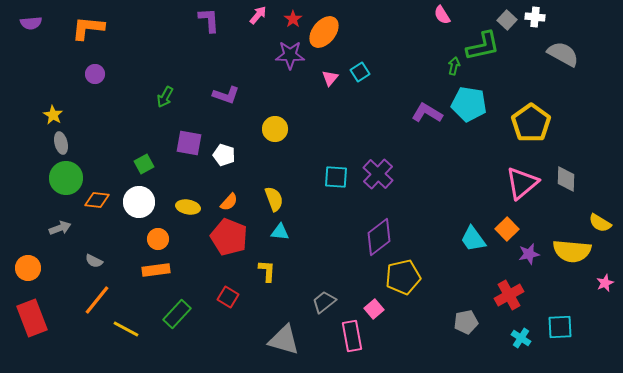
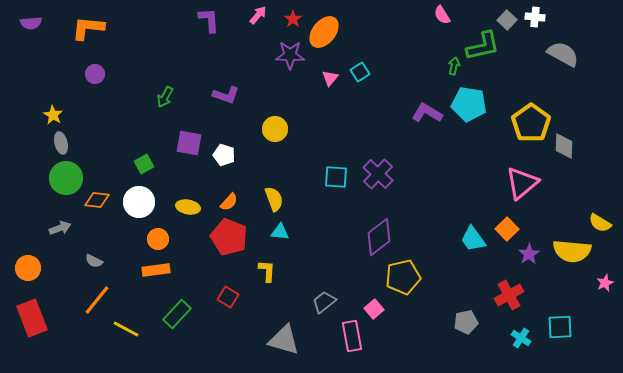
gray diamond at (566, 179): moved 2 px left, 33 px up
purple star at (529, 254): rotated 20 degrees counterclockwise
